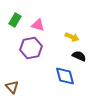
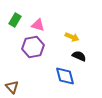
purple hexagon: moved 2 px right, 1 px up
